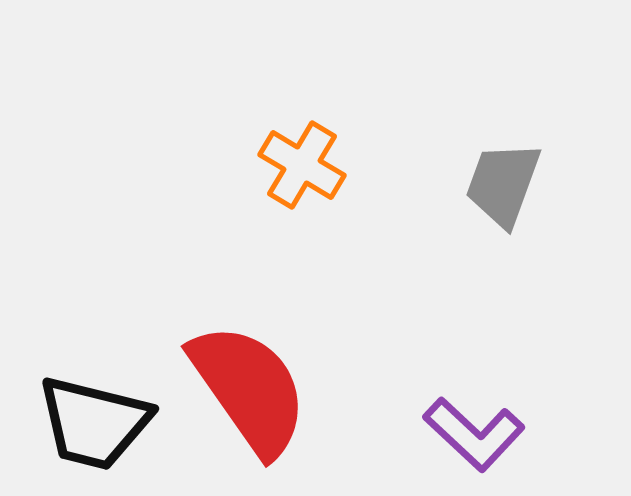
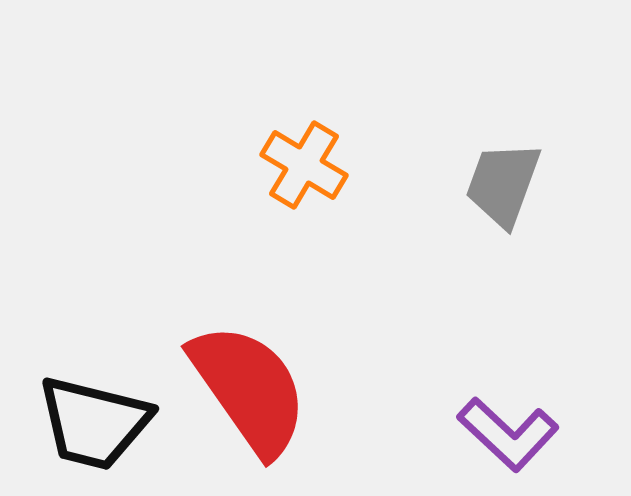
orange cross: moved 2 px right
purple L-shape: moved 34 px right
